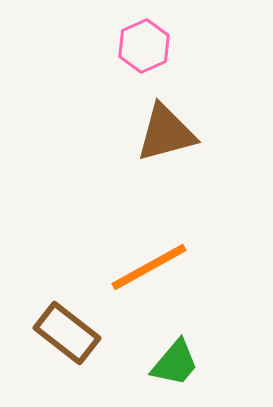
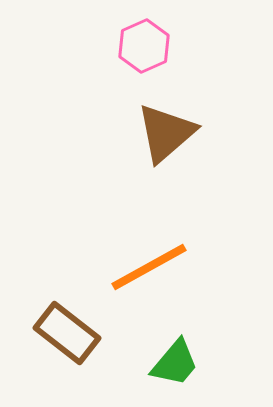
brown triangle: rotated 26 degrees counterclockwise
